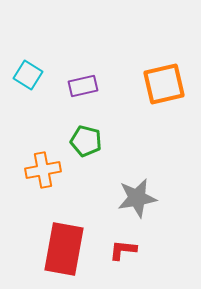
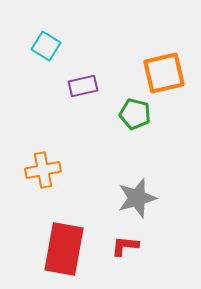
cyan square: moved 18 px right, 29 px up
orange square: moved 11 px up
green pentagon: moved 49 px right, 27 px up
gray star: rotated 6 degrees counterclockwise
red L-shape: moved 2 px right, 4 px up
